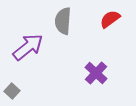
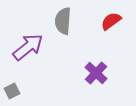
red semicircle: moved 1 px right, 2 px down
gray square: rotated 21 degrees clockwise
